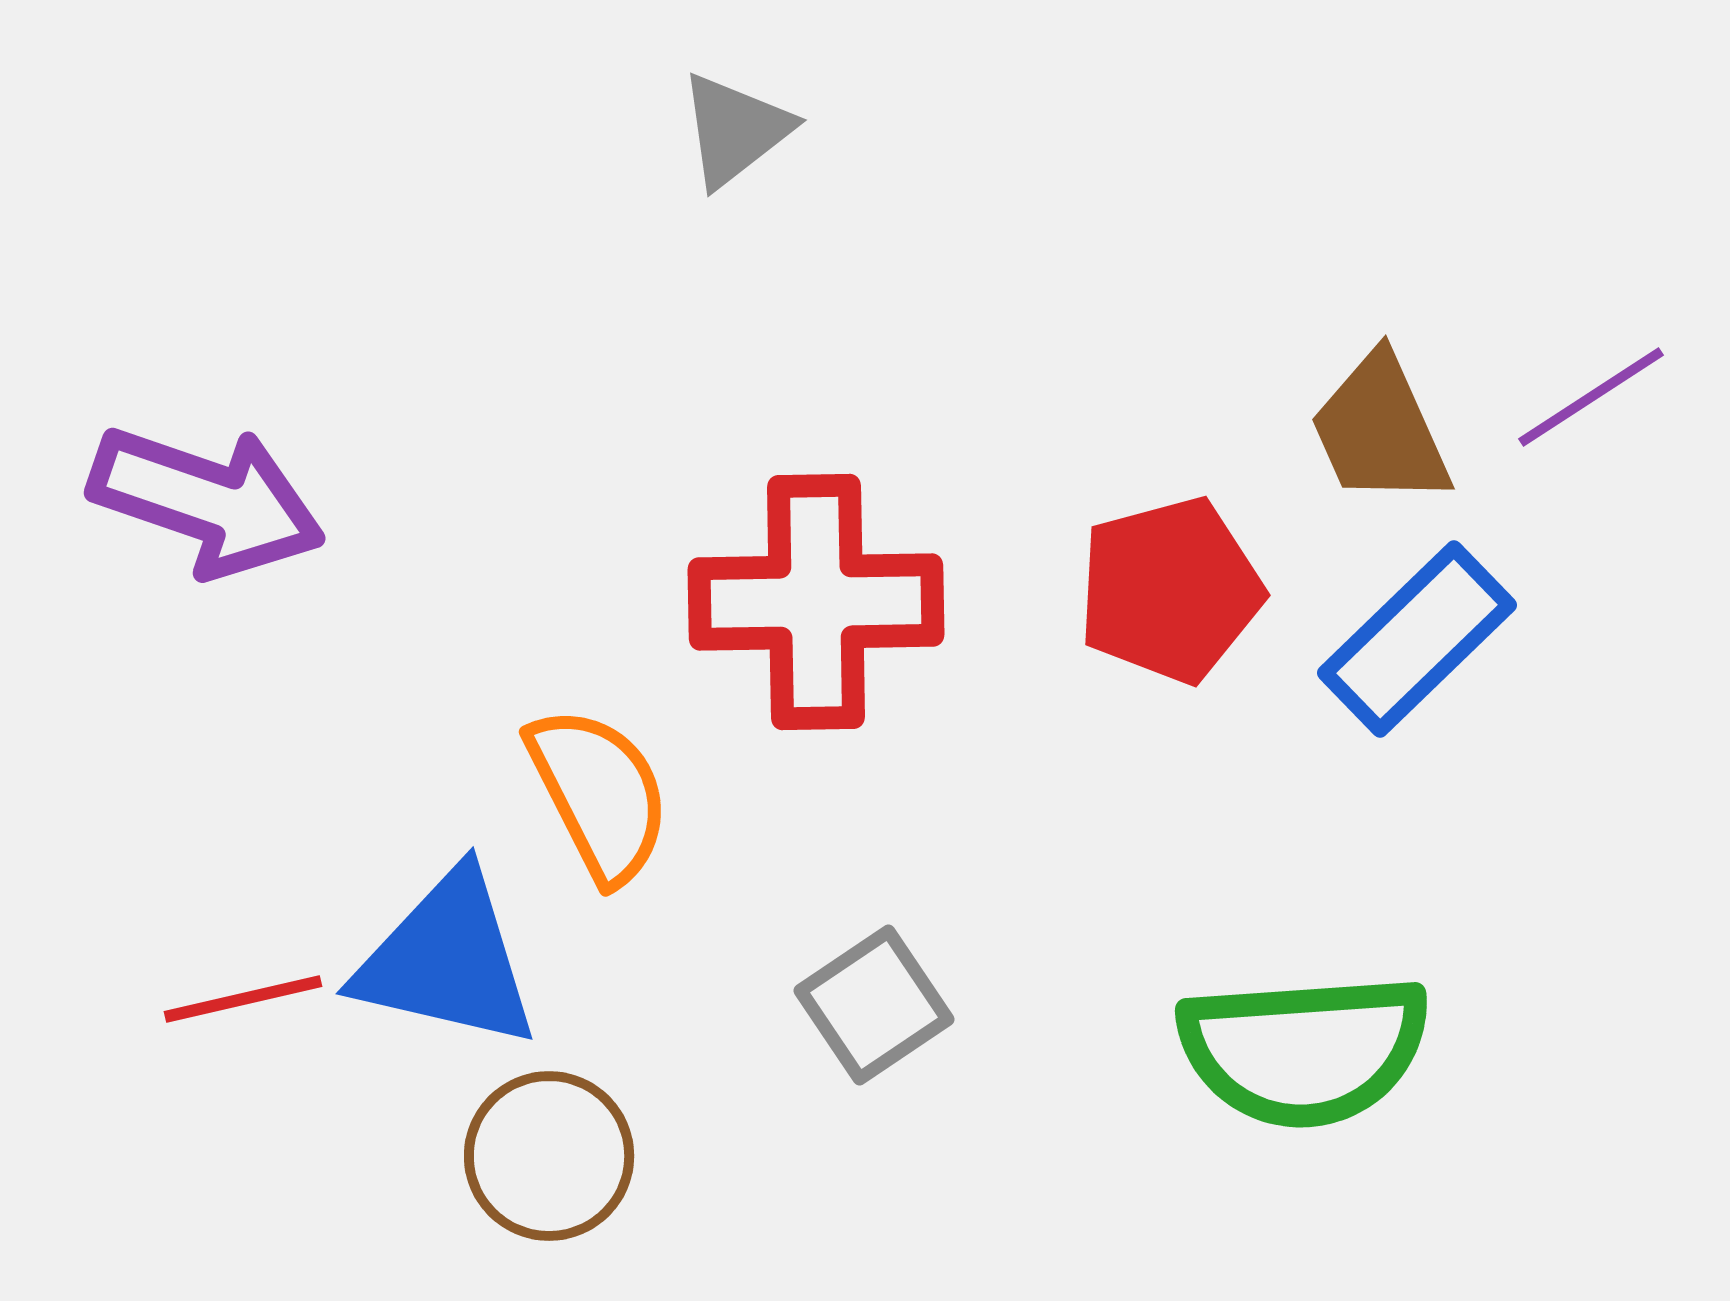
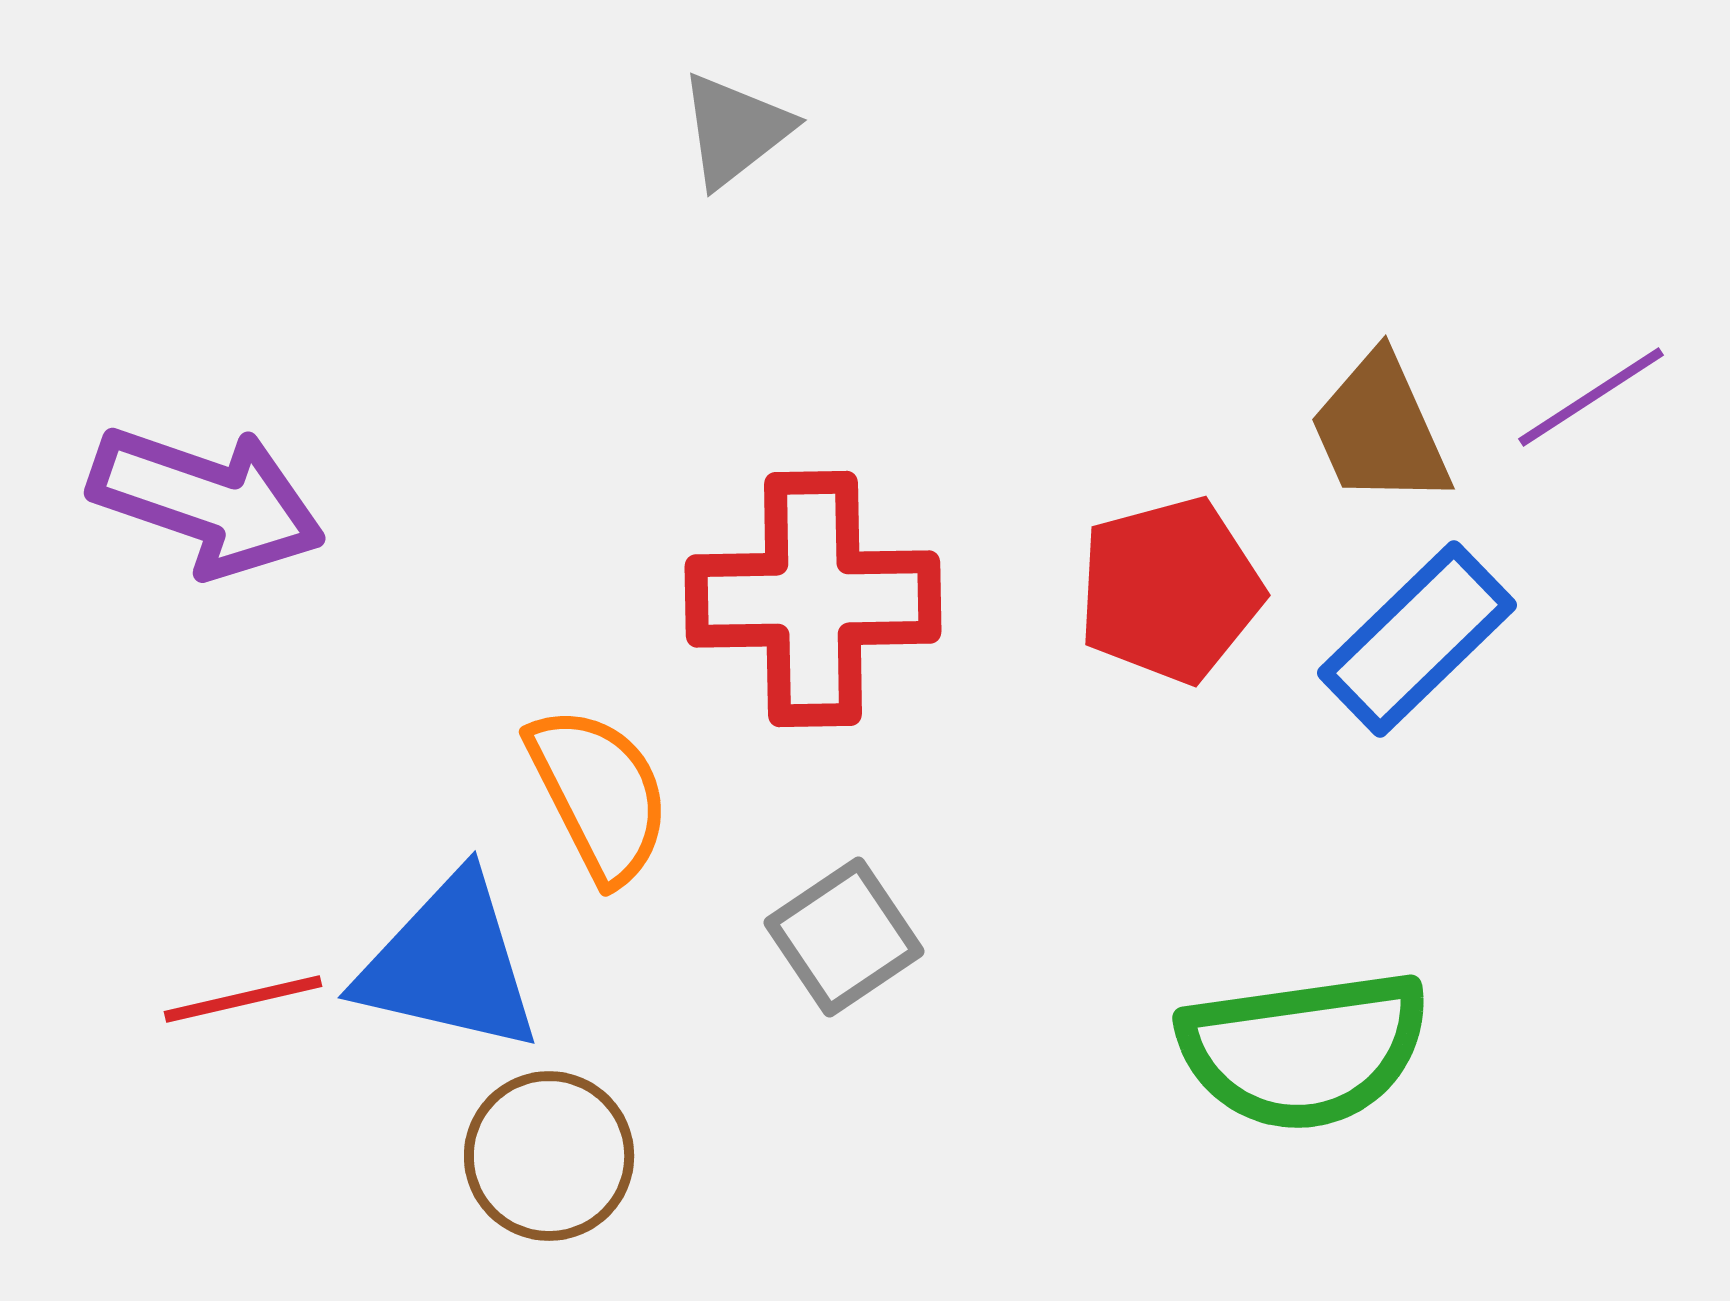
red cross: moved 3 px left, 3 px up
blue triangle: moved 2 px right, 4 px down
gray square: moved 30 px left, 68 px up
green semicircle: rotated 4 degrees counterclockwise
